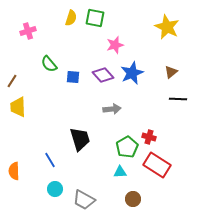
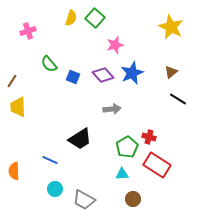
green square: rotated 30 degrees clockwise
yellow star: moved 4 px right
blue square: rotated 16 degrees clockwise
black line: rotated 30 degrees clockwise
black trapezoid: rotated 75 degrees clockwise
blue line: rotated 35 degrees counterclockwise
cyan triangle: moved 2 px right, 2 px down
